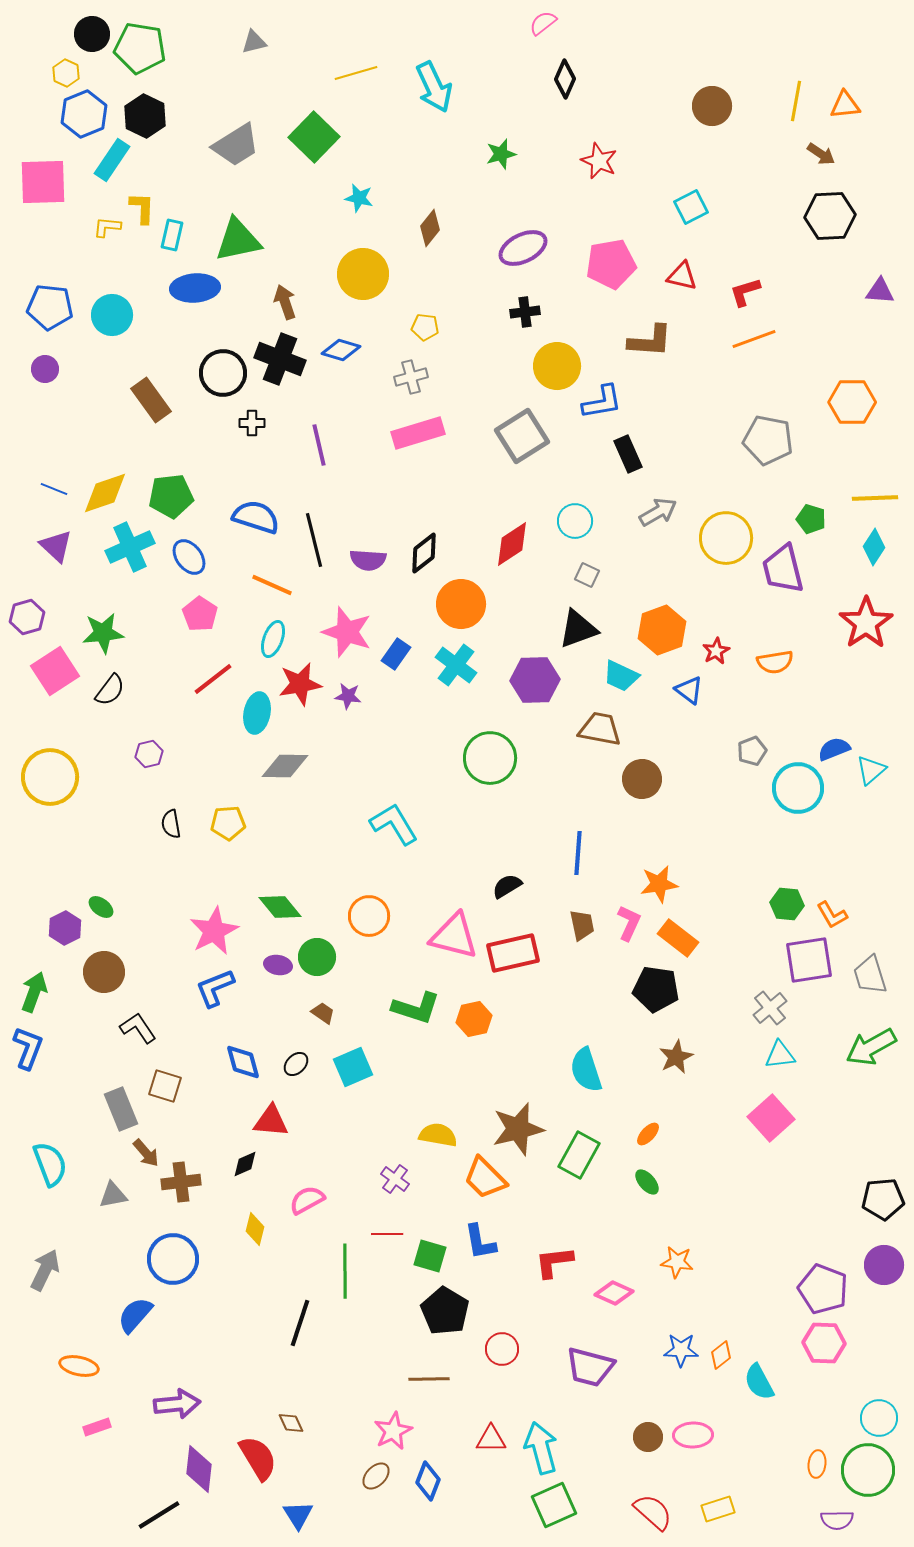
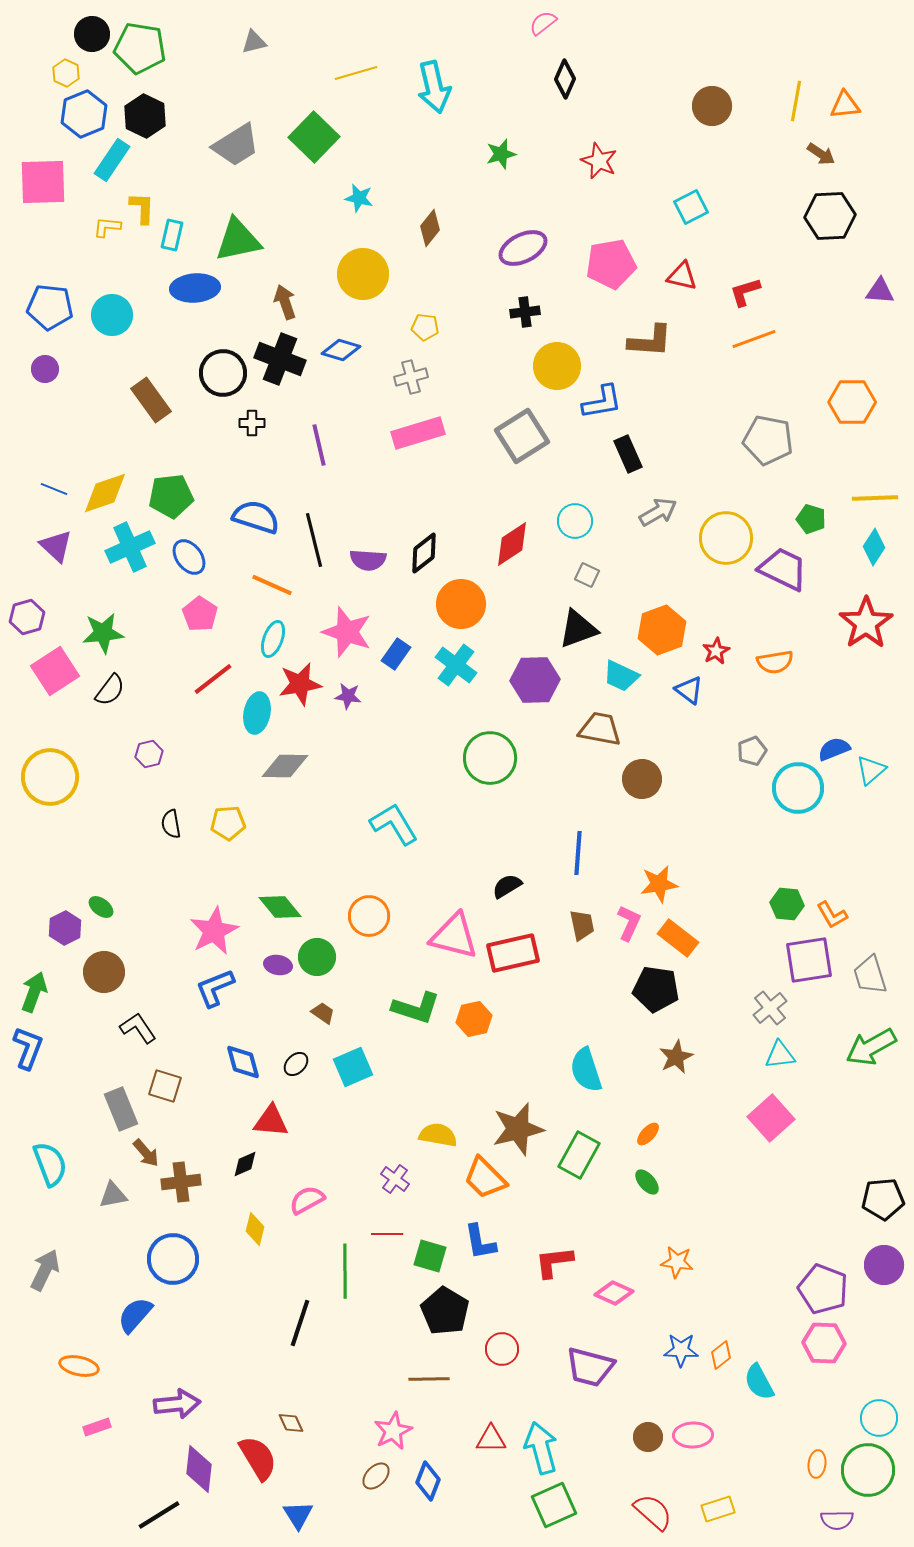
cyan arrow at (434, 87): rotated 12 degrees clockwise
purple trapezoid at (783, 569): rotated 130 degrees clockwise
